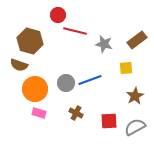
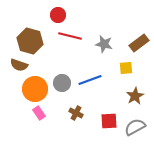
red line: moved 5 px left, 5 px down
brown rectangle: moved 2 px right, 3 px down
gray circle: moved 4 px left
pink rectangle: rotated 40 degrees clockwise
